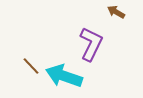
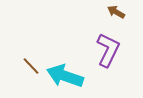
purple L-shape: moved 17 px right, 6 px down
cyan arrow: moved 1 px right
